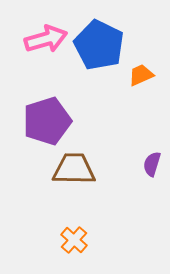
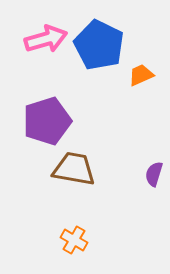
purple semicircle: moved 2 px right, 10 px down
brown trapezoid: rotated 9 degrees clockwise
orange cross: rotated 12 degrees counterclockwise
